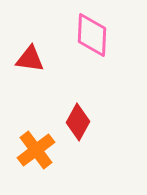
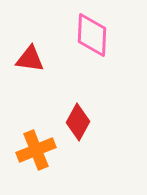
orange cross: rotated 15 degrees clockwise
